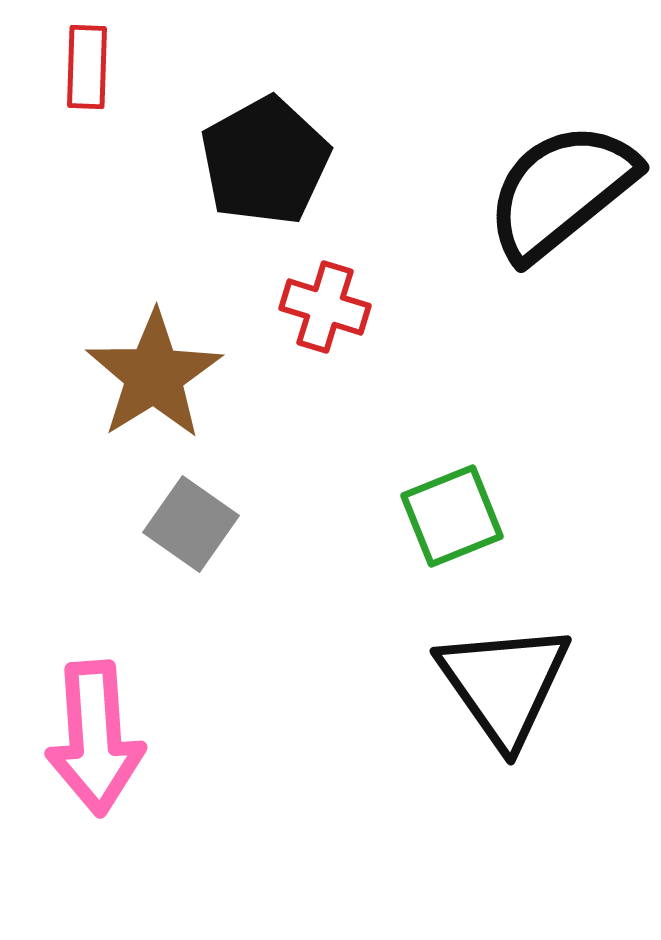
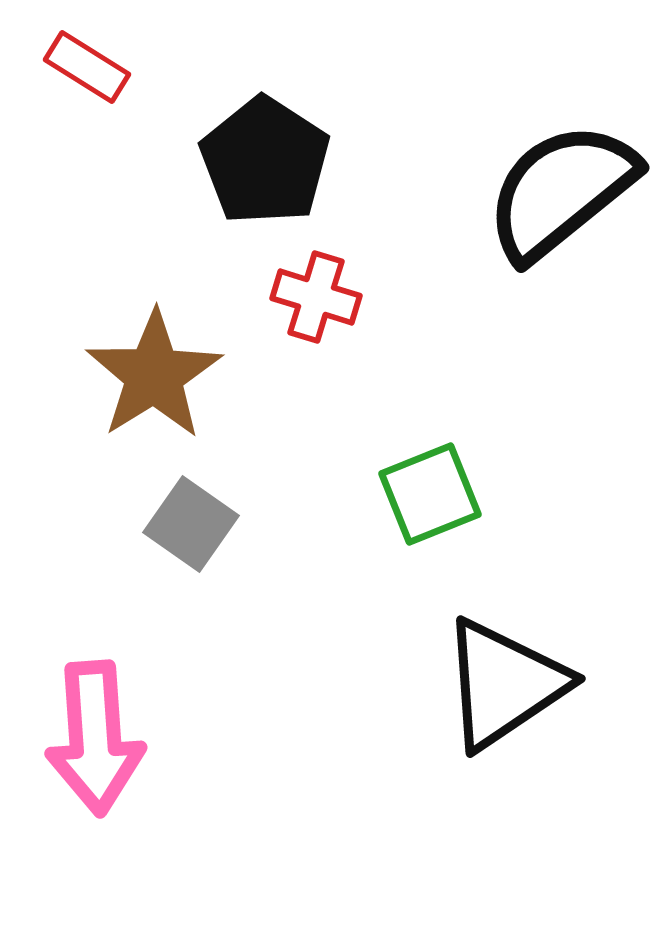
red rectangle: rotated 60 degrees counterclockwise
black pentagon: rotated 10 degrees counterclockwise
red cross: moved 9 px left, 10 px up
green square: moved 22 px left, 22 px up
black triangle: rotated 31 degrees clockwise
